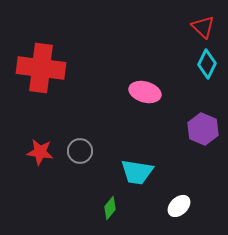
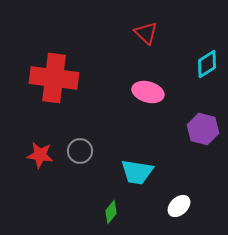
red triangle: moved 57 px left, 6 px down
cyan diamond: rotated 32 degrees clockwise
red cross: moved 13 px right, 10 px down
pink ellipse: moved 3 px right
purple hexagon: rotated 8 degrees counterclockwise
red star: moved 3 px down
green diamond: moved 1 px right, 4 px down
